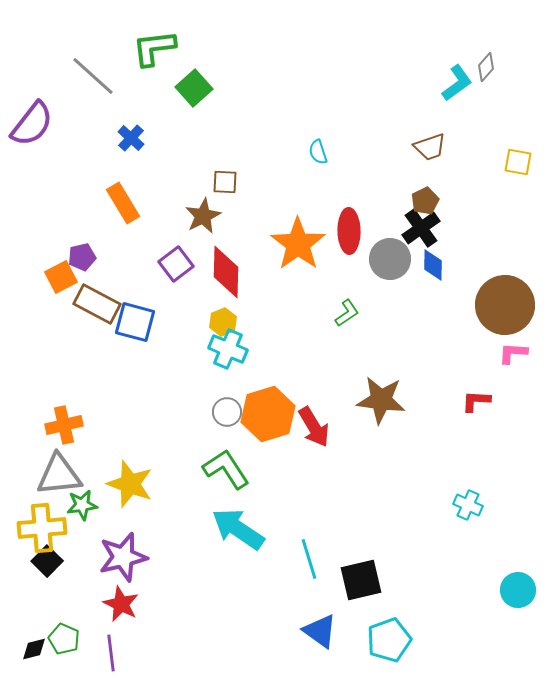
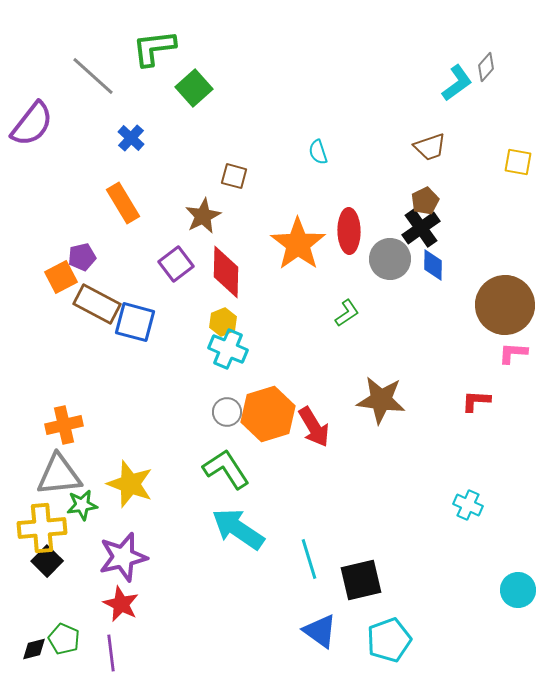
brown square at (225, 182): moved 9 px right, 6 px up; rotated 12 degrees clockwise
